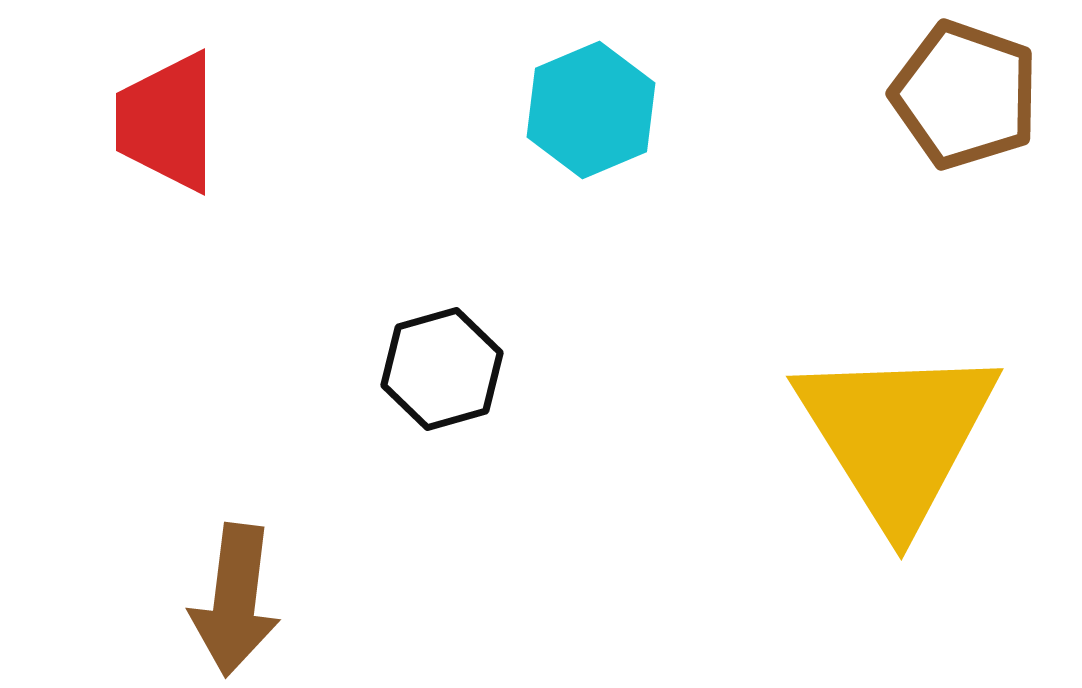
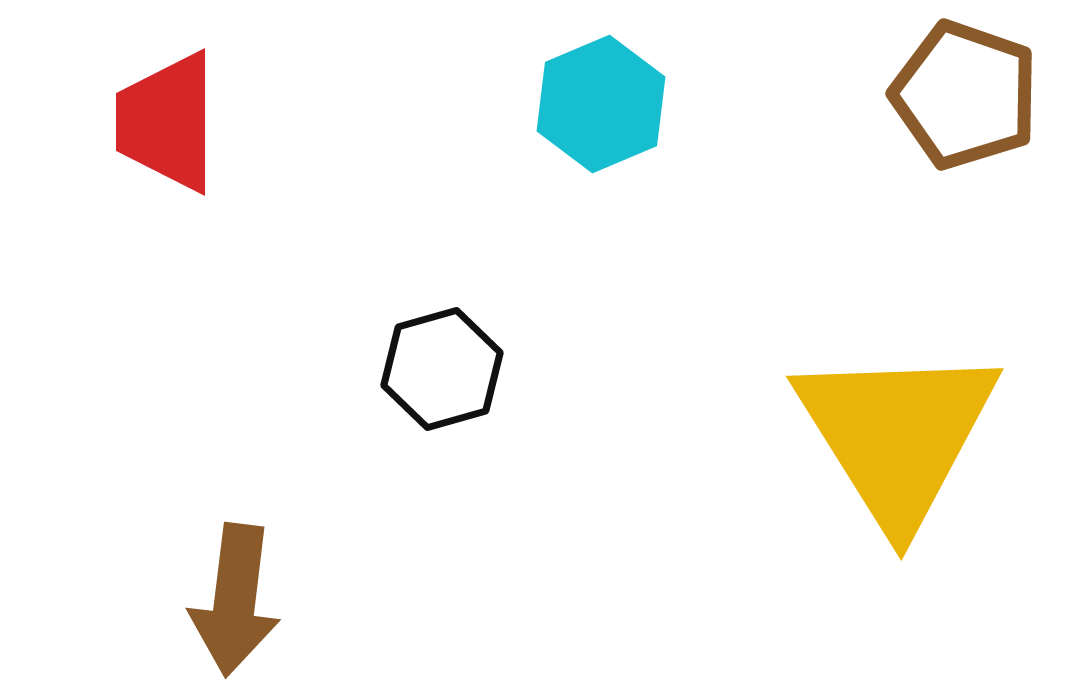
cyan hexagon: moved 10 px right, 6 px up
